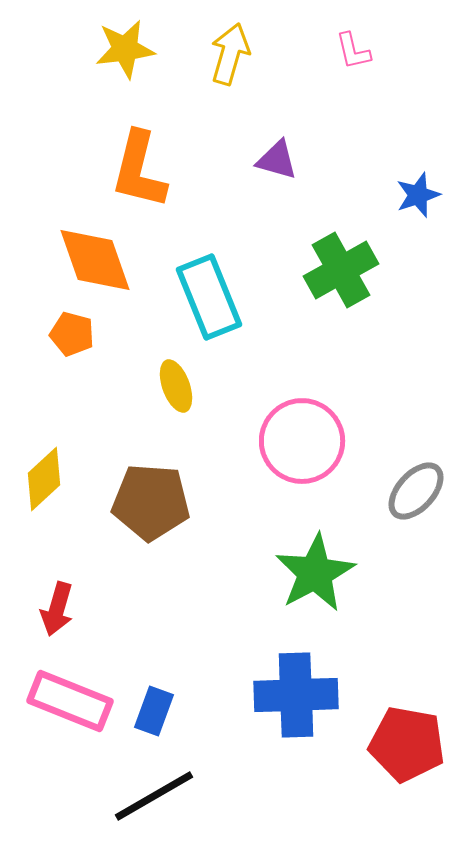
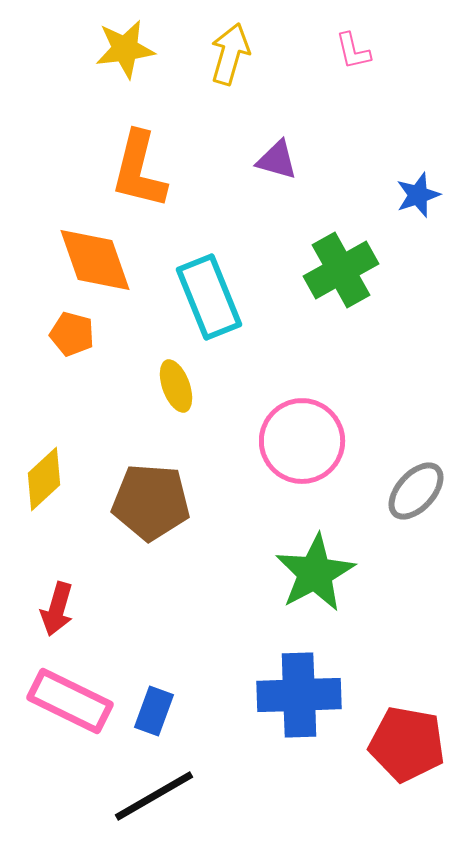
blue cross: moved 3 px right
pink rectangle: rotated 4 degrees clockwise
